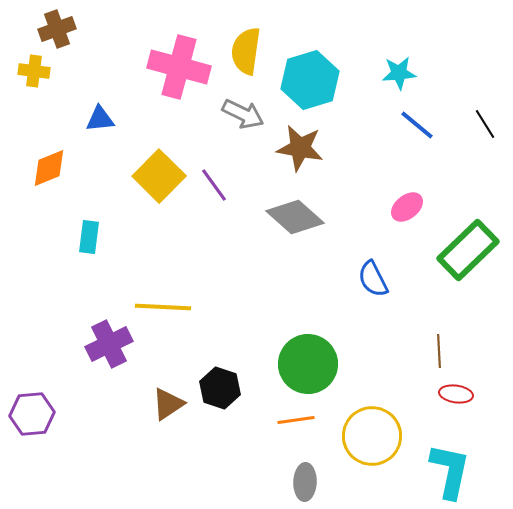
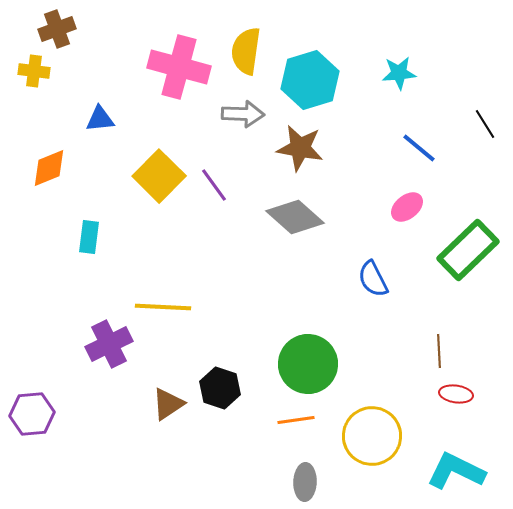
gray arrow: rotated 24 degrees counterclockwise
blue line: moved 2 px right, 23 px down
cyan L-shape: moved 6 px right; rotated 76 degrees counterclockwise
